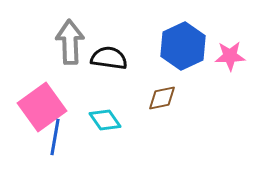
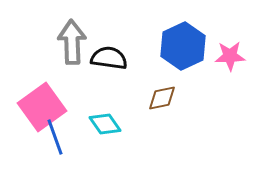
gray arrow: moved 2 px right
cyan diamond: moved 4 px down
blue line: rotated 30 degrees counterclockwise
